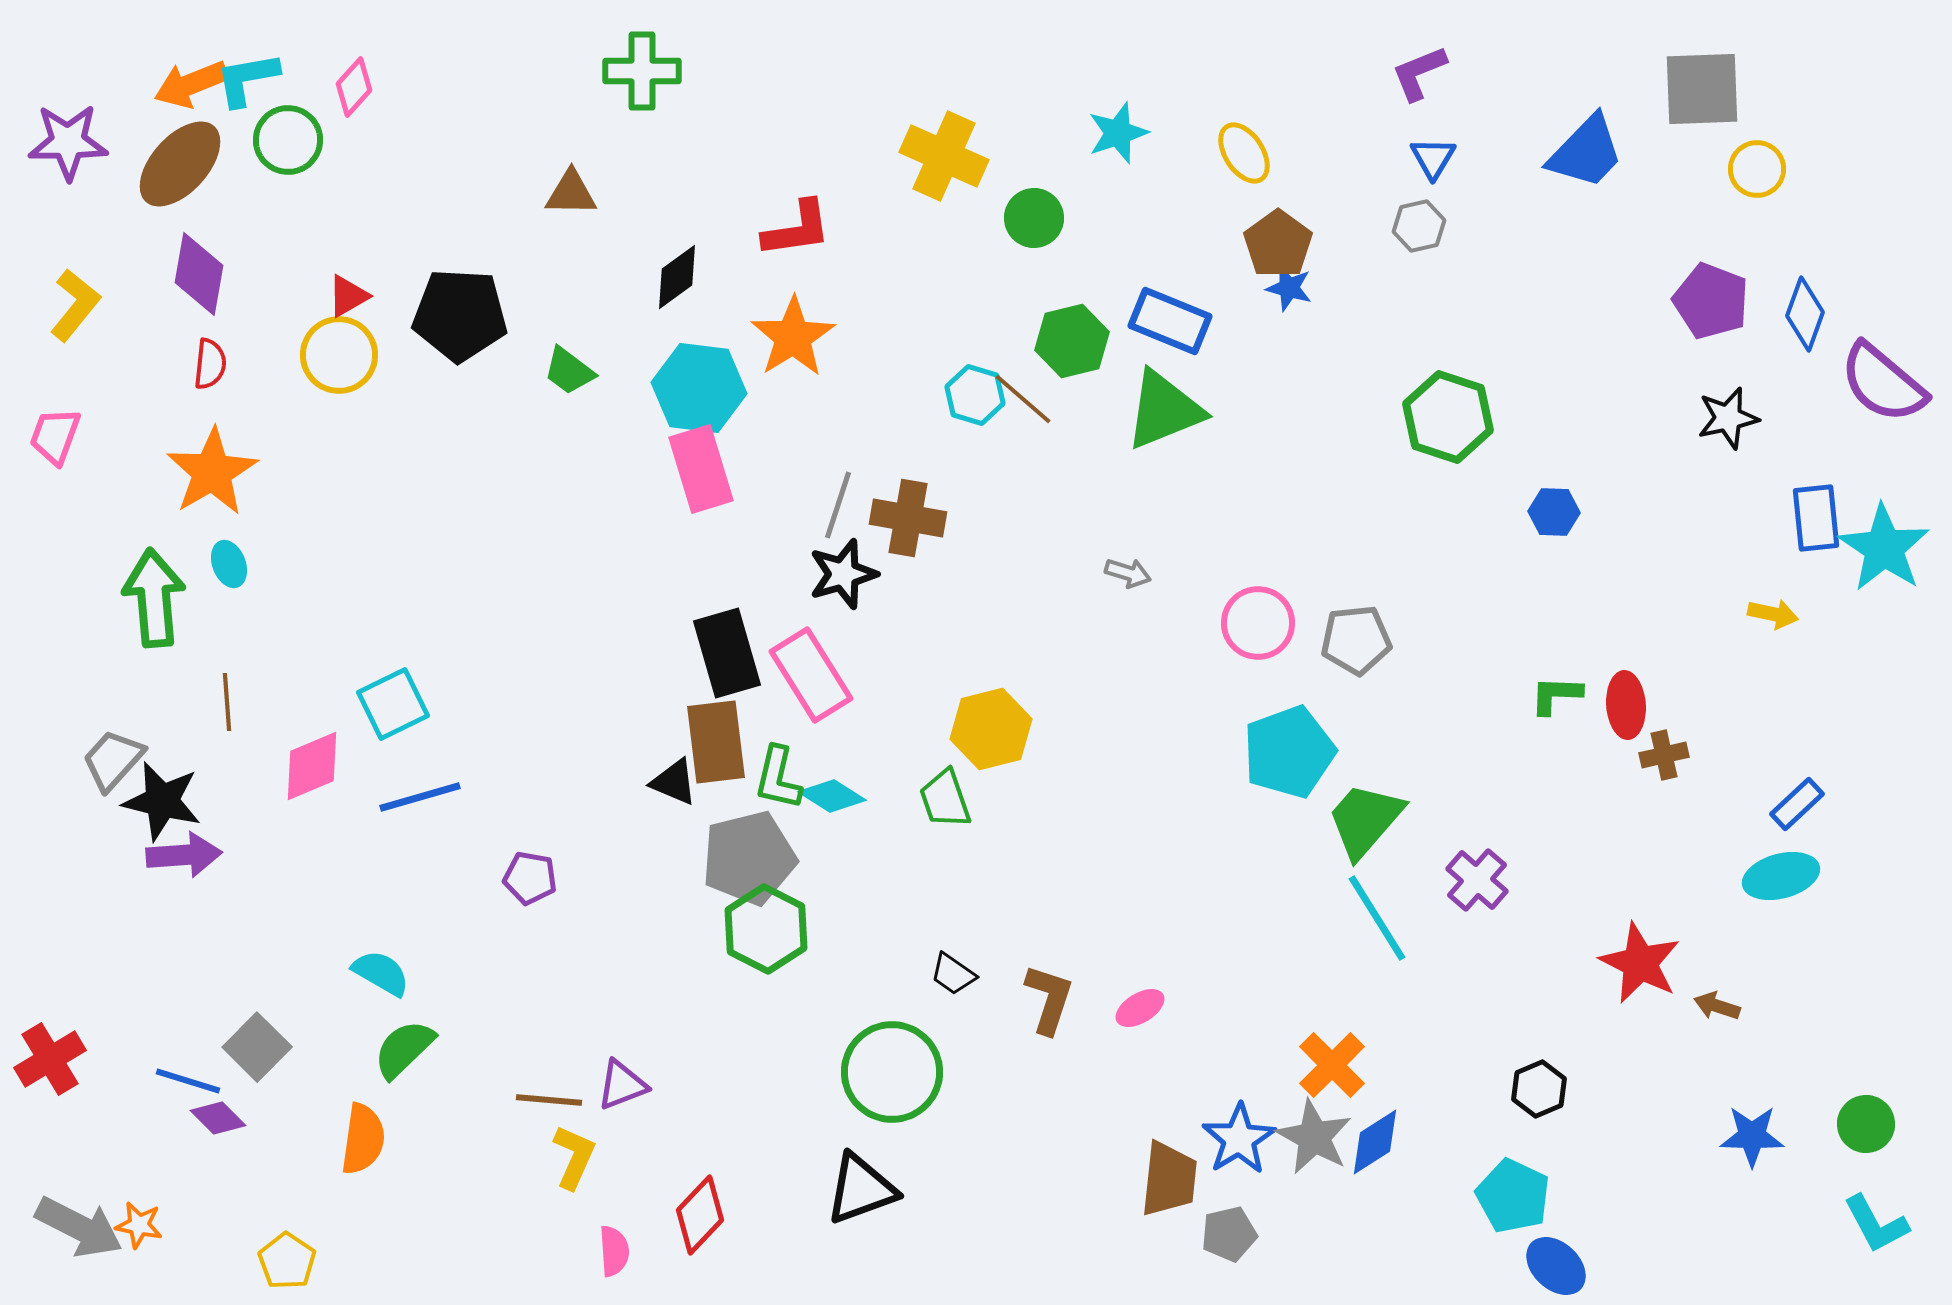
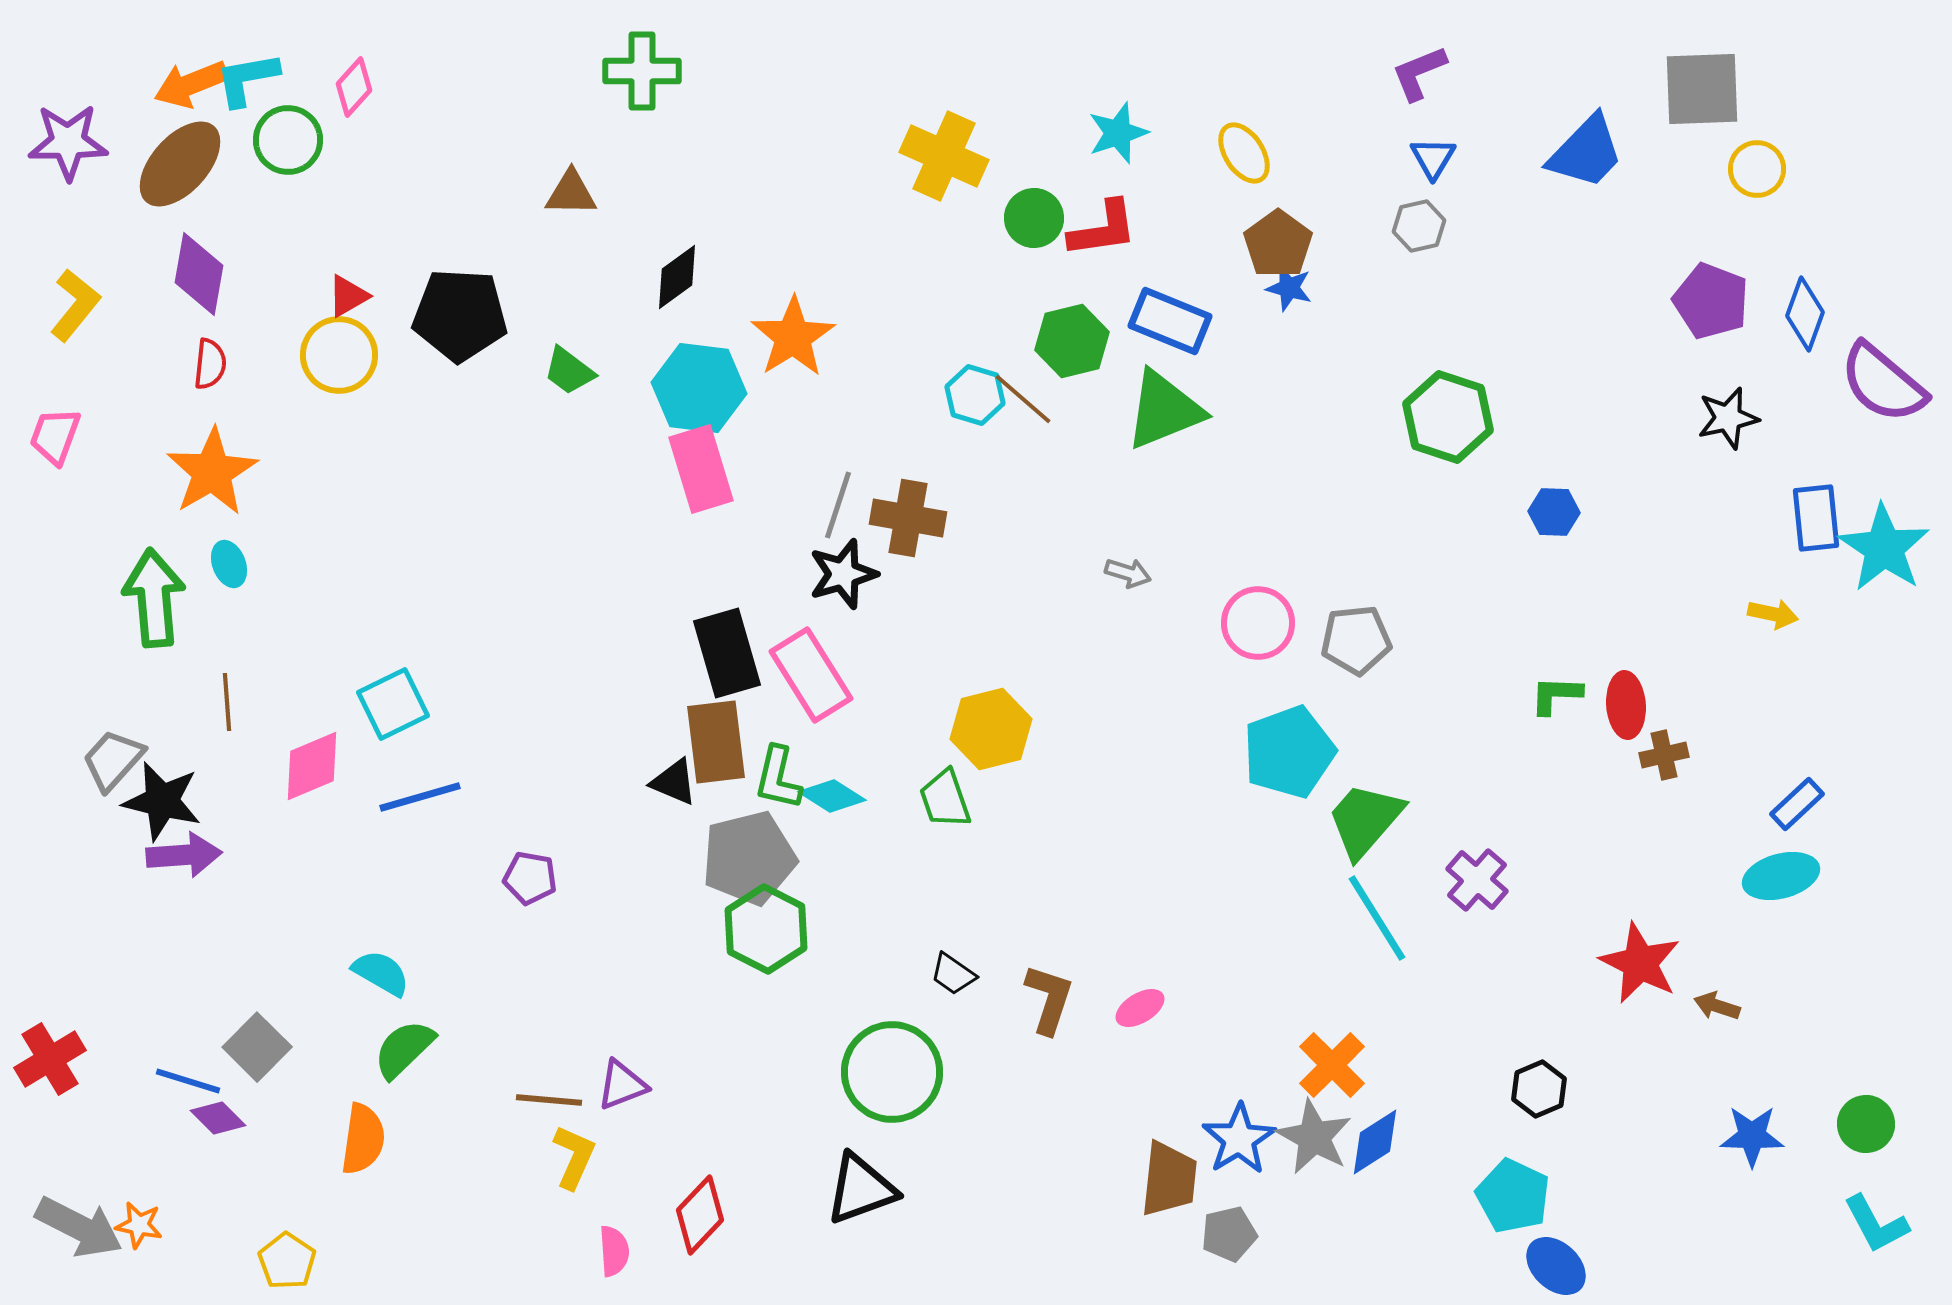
red L-shape at (797, 229): moved 306 px right
